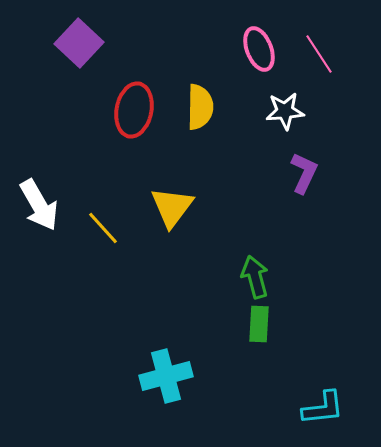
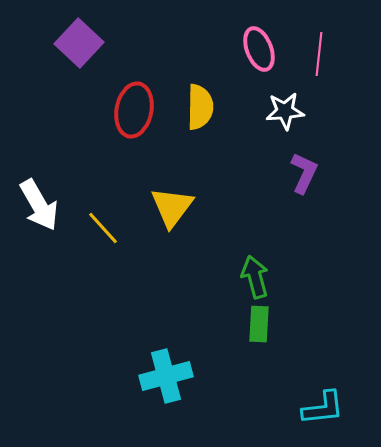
pink line: rotated 39 degrees clockwise
